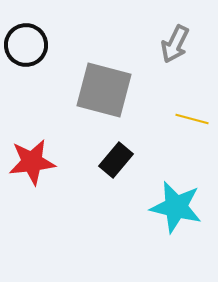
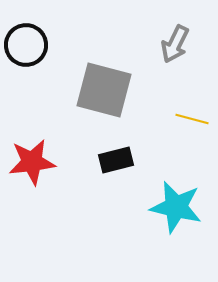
black rectangle: rotated 36 degrees clockwise
